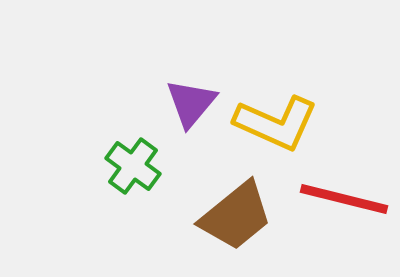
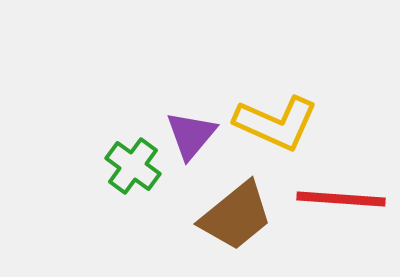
purple triangle: moved 32 px down
red line: moved 3 px left; rotated 10 degrees counterclockwise
